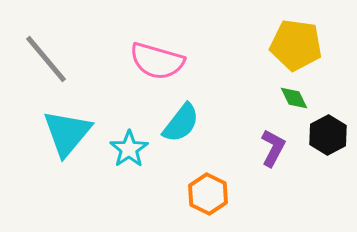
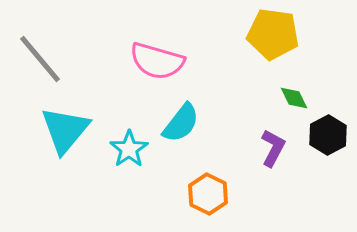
yellow pentagon: moved 23 px left, 11 px up
gray line: moved 6 px left
cyan triangle: moved 2 px left, 3 px up
